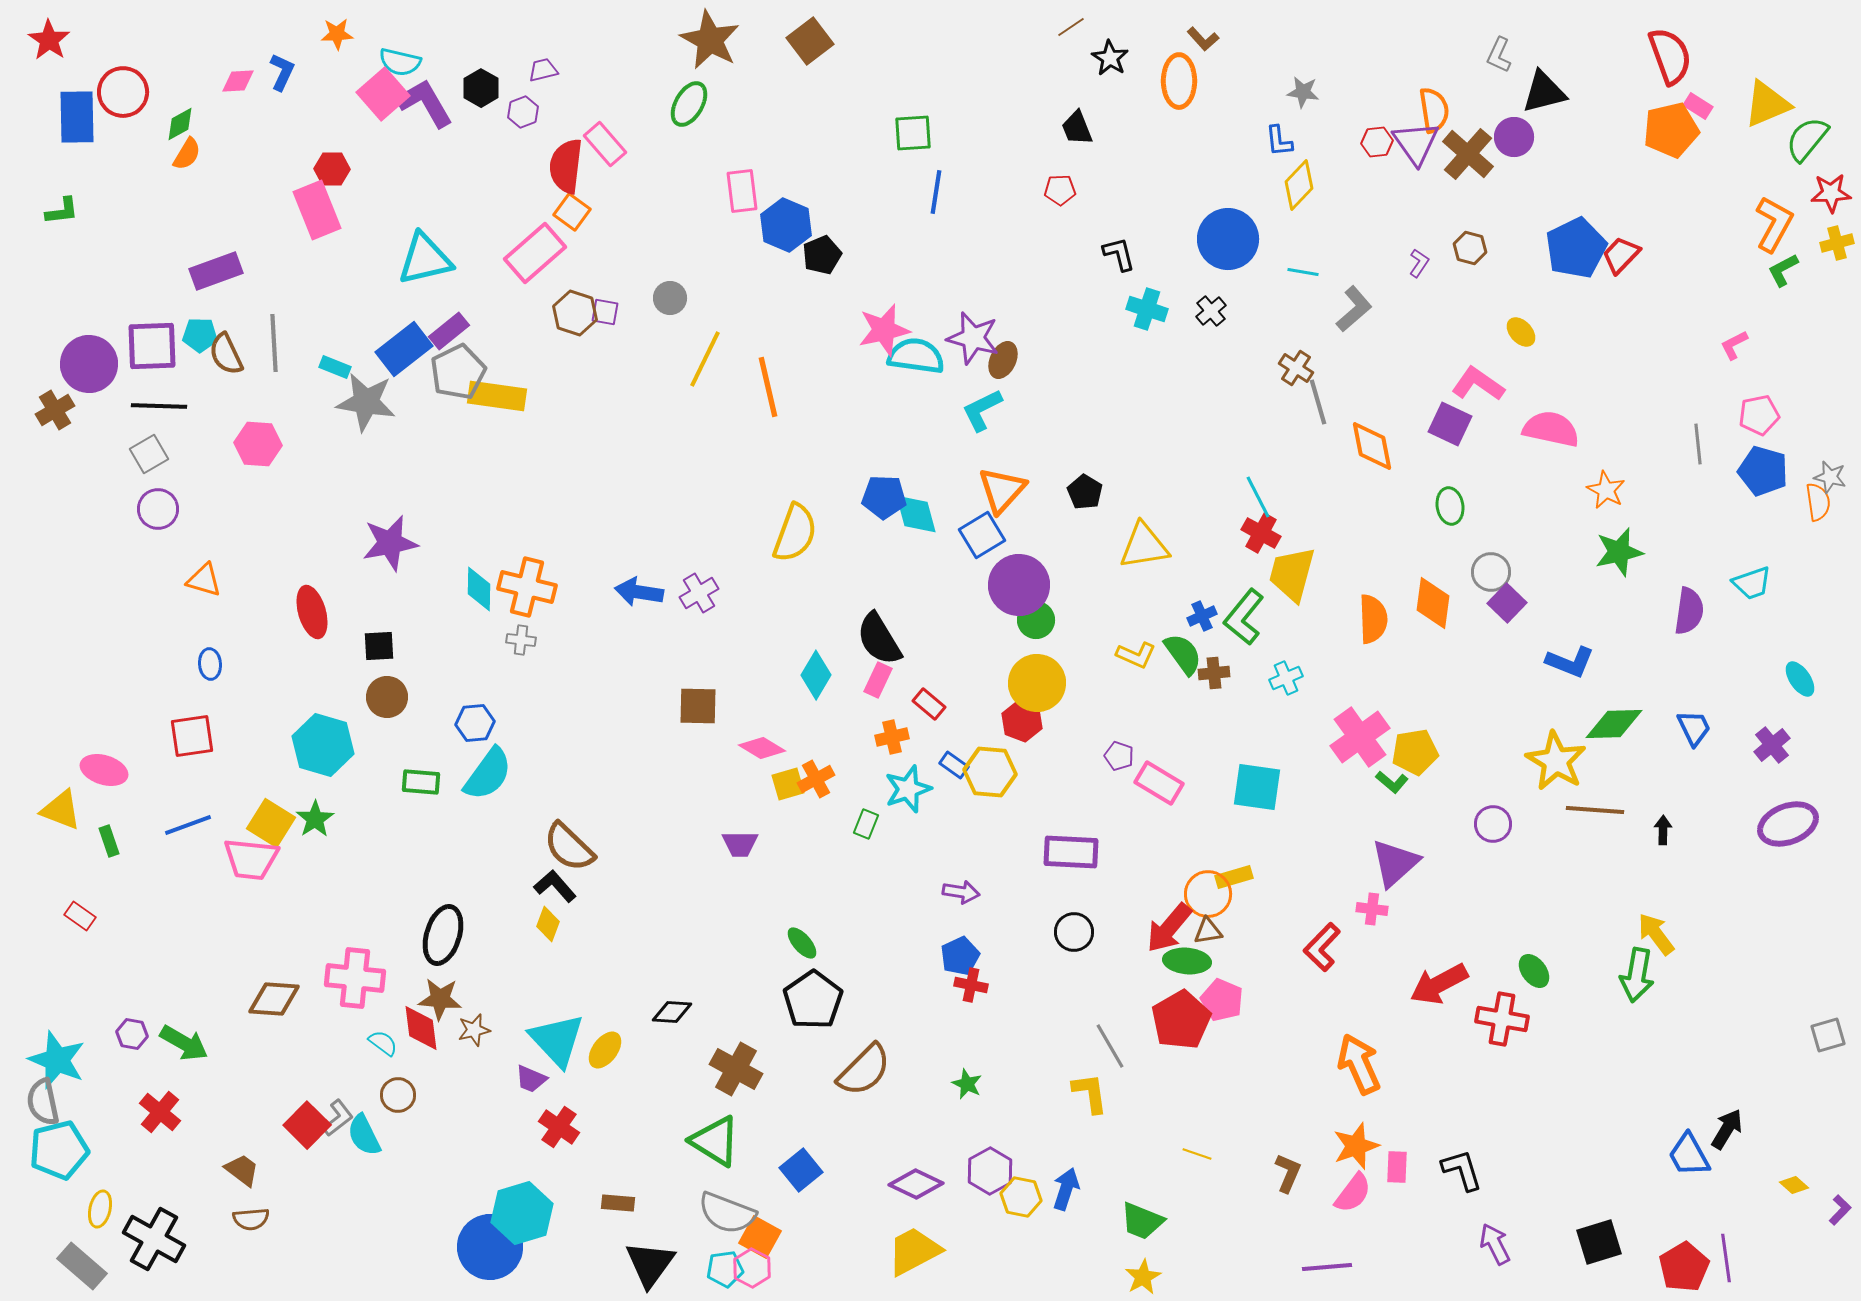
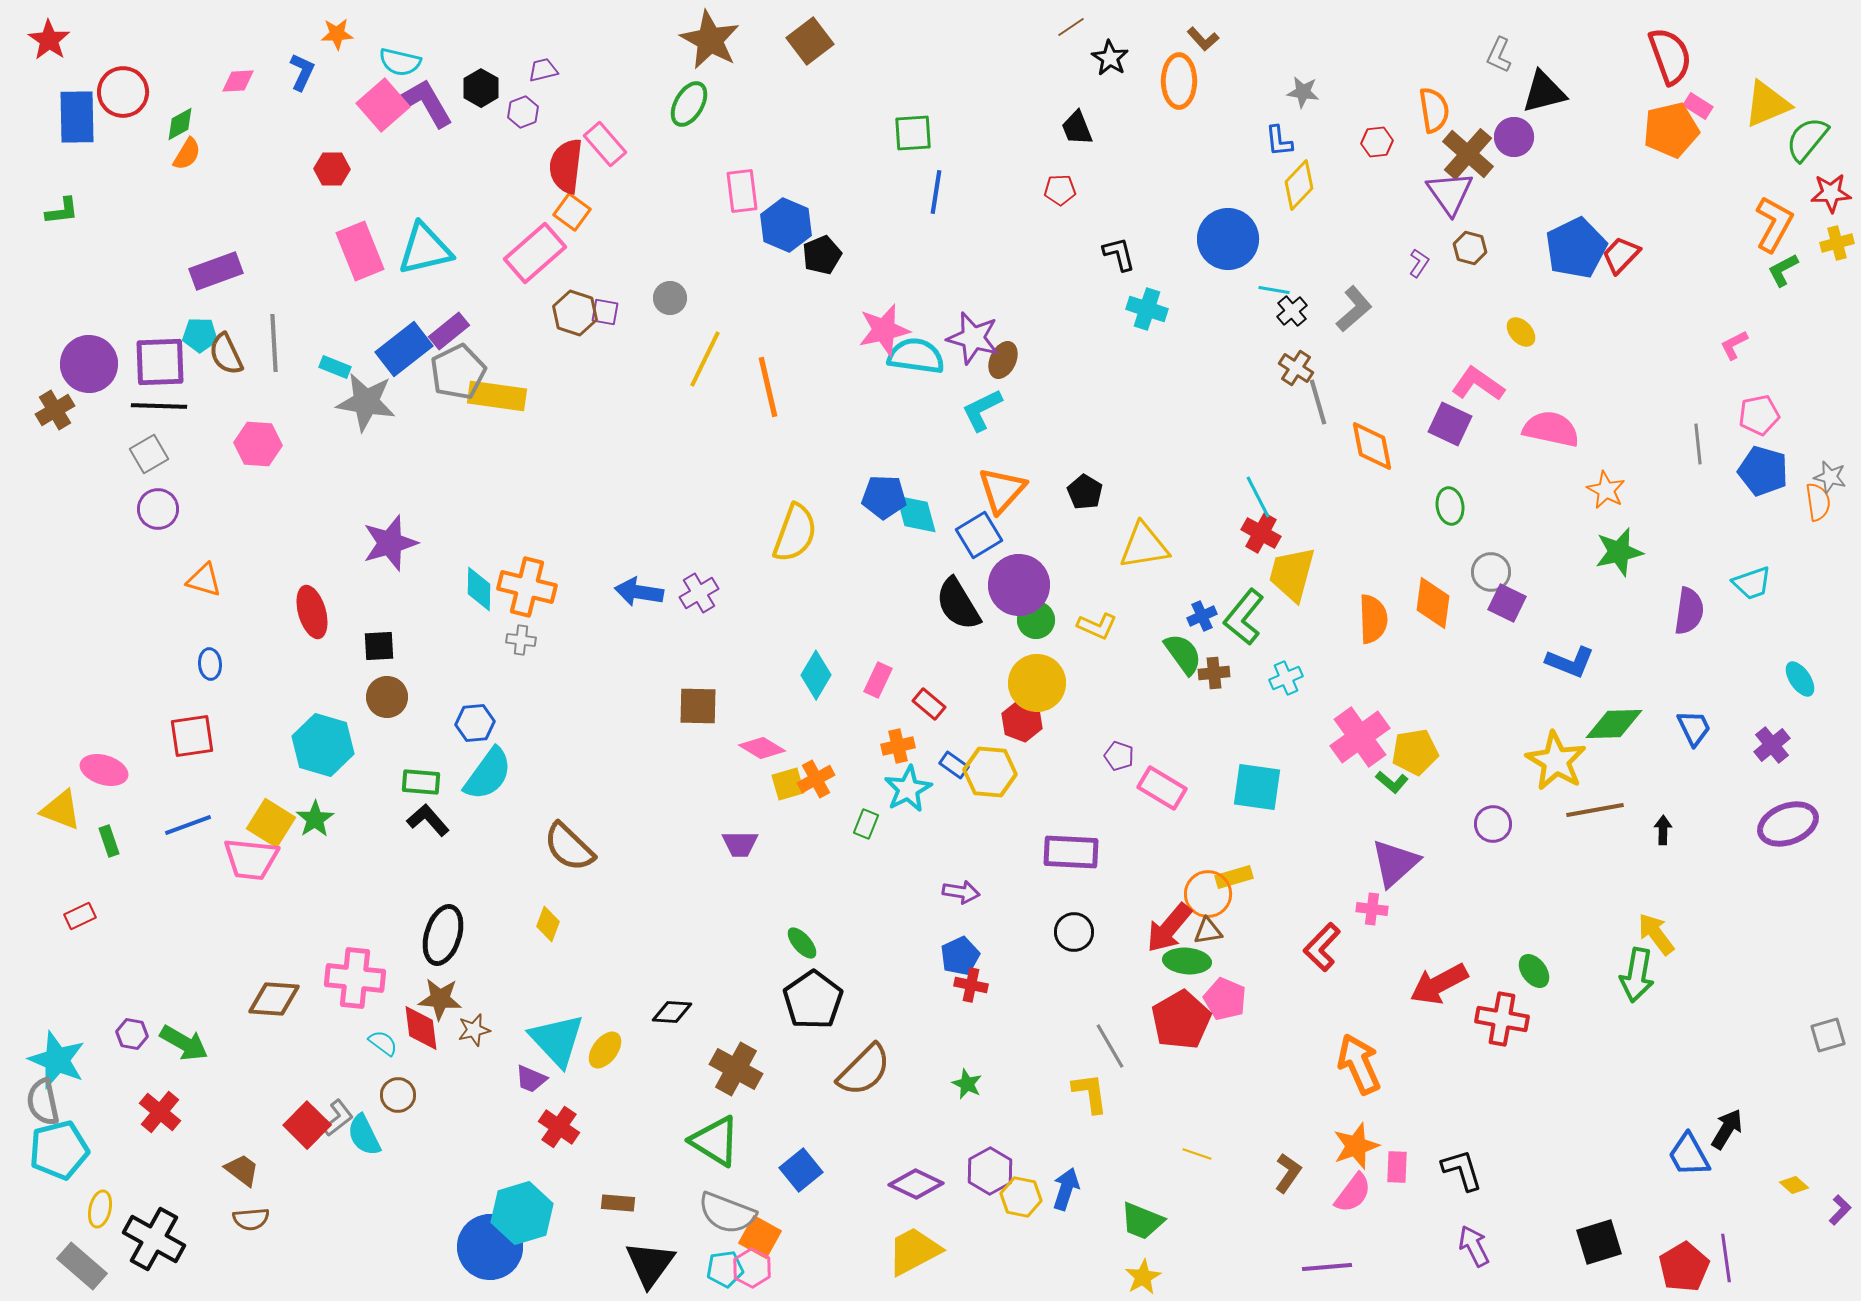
blue L-shape at (282, 72): moved 20 px right
pink square at (383, 94): moved 11 px down
purple triangle at (1416, 143): moved 34 px right, 50 px down
pink rectangle at (317, 210): moved 43 px right, 41 px down
cyan triangle at (425, 259): moved 10 px up
cyan line at (1303, 272): moved 29 px left, 18 px down
black cross at (1211, 311): moved 81 px right
purple square at (152, 346): moved 8 px right, 16 px down
blue square at (982, 535): moved 3 px left
purple star at (390, 543): rotated 6 degrees counterclockwise
purple square at (1507, 603): rotated 18 degrees counterclockwise
black semicircle at (879, 639): moved 79 px right, 35 px up
yellow L-shape at (1136, 655): moved 39 px left, 29 px up
orange cross at (892, 737): moved 6 px right, 9 px down
pink rectangle at (1159, 783): moved 3 px right, 5 px down
cyan star at (908, 789): rotated 9 degrees counterclockwise
brown line at (1595, 810): rotated 14 degrees counterclockwise
black L-shape at (555, 886): moved 127 px left, 66 px up
red rectangle at (80, 916): rotated 60 degrees counterclockwise
pink pentagon at (1222, 1000): moved 3 px right, 1 px up
brown L-shape at (1288, 1173): rotated 12 degrees clockwise
purple arrow at (1495, 1244): moved 21 px left, 2 px down
